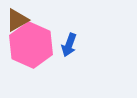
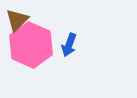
brown triangle: rotated 15 degrees counterclockwise
